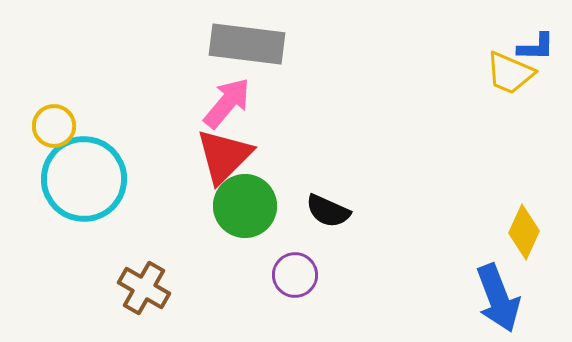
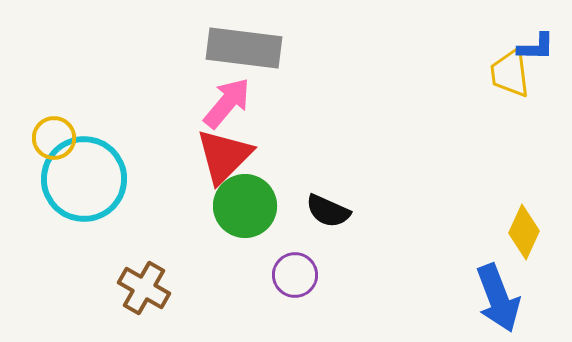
gray rectangle: moved 3 px left, 4 px down
yellow trapezoid: rotated 60 degrees clockwise
yellow circle: moved 12 px down
